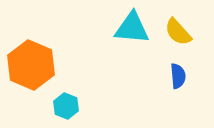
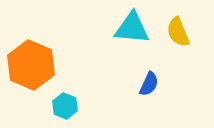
yellow semicircle: rotated 20 degrees clockwise
blue semicircle: moved 29 px left, 8 px down; rotated 30 degrees clockwise
cyan hexagon: moved 1 px left
